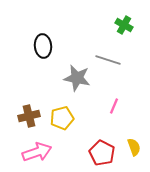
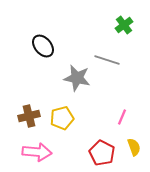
green cross: rotated 24 degrees clockwise
black ellipse: rotated 35 degrees counterclockwise
gray line: moved 1 px left
pink line: moved 8 px right, 11 px down
pink arrow: rotated 24 degrees clockwise
